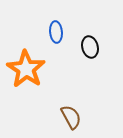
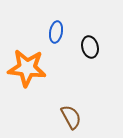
blue ellipse: rotated 15 degrees clockwise
orange star: moved 1 px right, 1 px up; rotated 27 degrees counterclockwise
